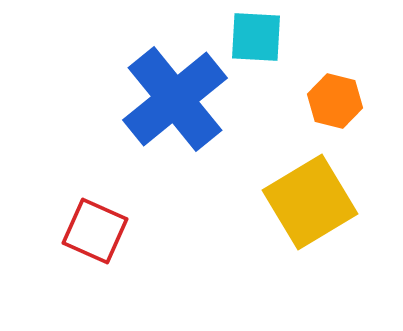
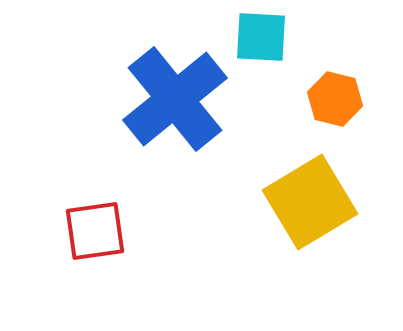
cyan square: moved 5 px right
orange hexagon: moved 2 px up
red square: rotated 32 degrees counterclockwise
